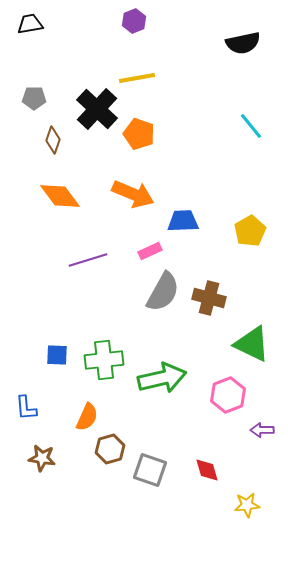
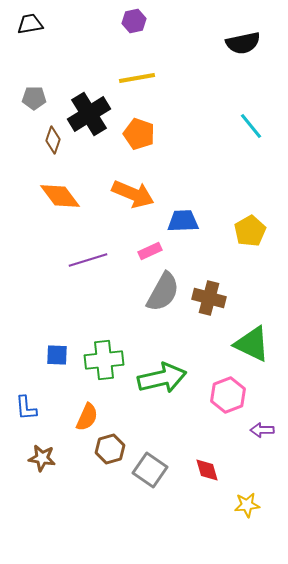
purple hexagon: rotated 10 degrees clockwise
black cross: moved 8 px left, 5 px down; rotated 15 degrees clockwise
gray square: rotated 16 degrees clockwise
